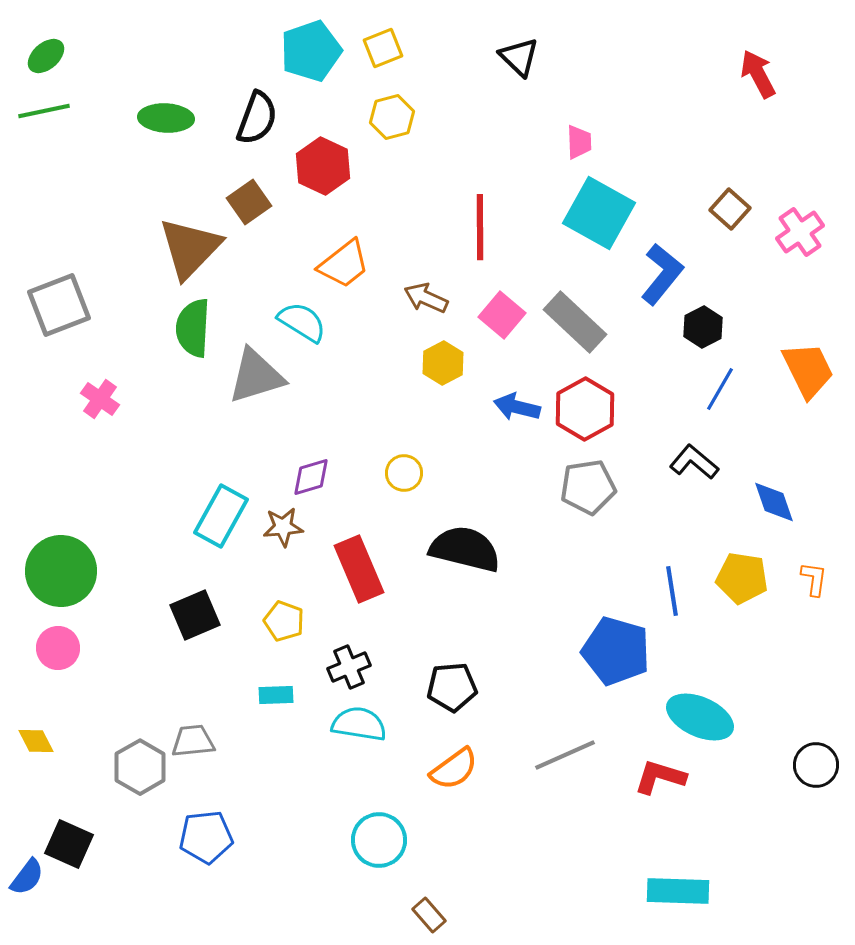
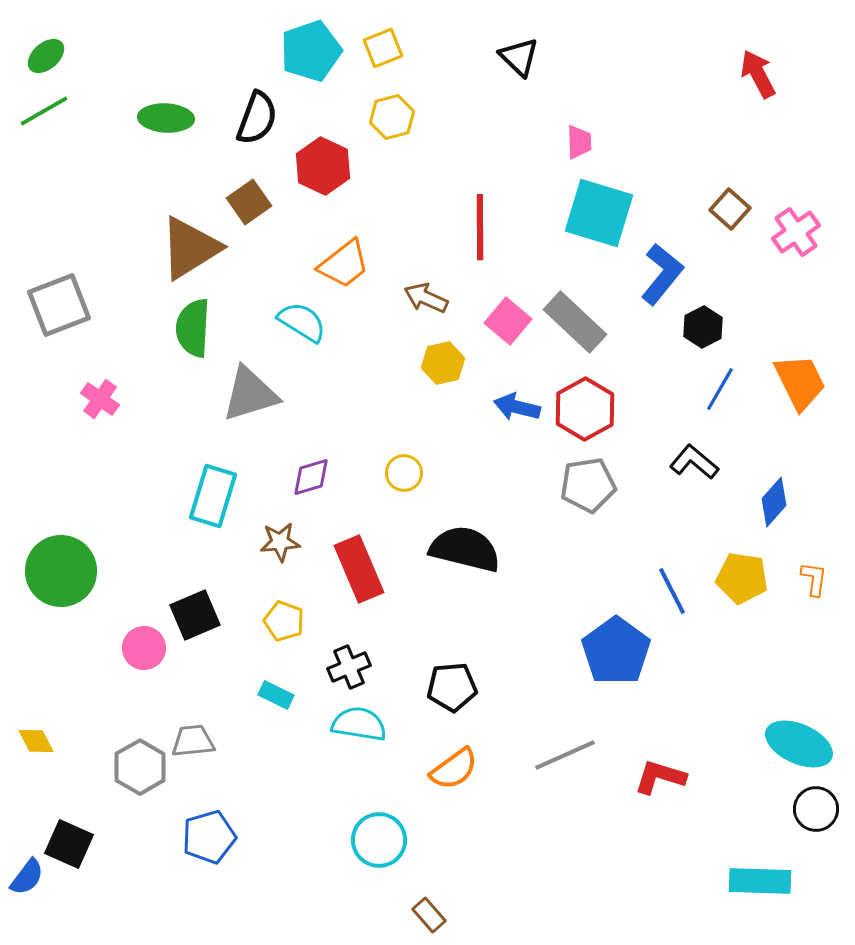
green line at (44, 111): rotated 18 degrees counterclockwise
cyan square at (599, 213): rotated 12 degrees counterclockwise
pink cross at (800, 232): moved 4 px left
brown triangle at (190, 248): rotated 14 degrees clockwise
pink square at (502, 315): moved 6 px right, 6 px down
yellow hexagon at (443, 363): rotated 15 degrees clockwise
orange trapezoid at (808, 370): moved 8 px left, 12 px down
gray triangle at (256, 376): moved 6 px left, 18 px down
gray pentagon at (588, 487): moved 2 px up
blue diamond at (774, 502): rotated 60 degrees clockwise
cyan rectangle at (221, 516): moved 8 px left, 20 px up; rotated 12 degrees counterclockwise
brown star at (283, 527): moved 3 px left, 15 px down
blue line at (672, 591): rotated 18 degrees counterclockwise
pink circle at (58, 648): moved 86 px right
blue pentagon at (616, 651): rotated 20 degrees clockwise
cyan rectangle at (276, 695): rotated 28 degrees clockwise
cyan ellipse at (700, 717): moved 99 px right, 27 px down
black circle at (816, 765): moved 44 px down
blue pentagon at (206, 837): moved 3 px right; rotated 10 degrees counterclockwise
cyan rectangle at (678, 891): moved 82 px right, 10 px up
